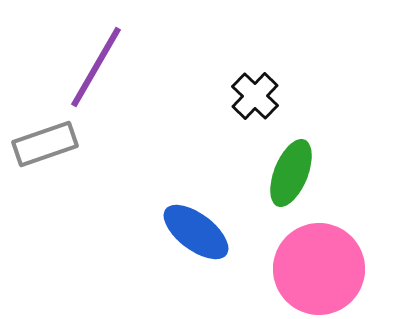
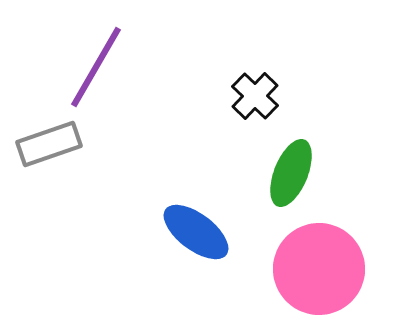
gray rectangle: moved 4 px right
